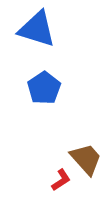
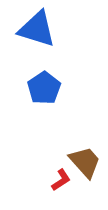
brown trapezoid: moved 1 px left, 3 px down
